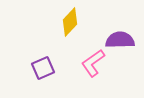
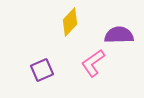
purple semicircle: moved 1 px left, 5 px up
purple square: moved 1 px left, 2 px down
